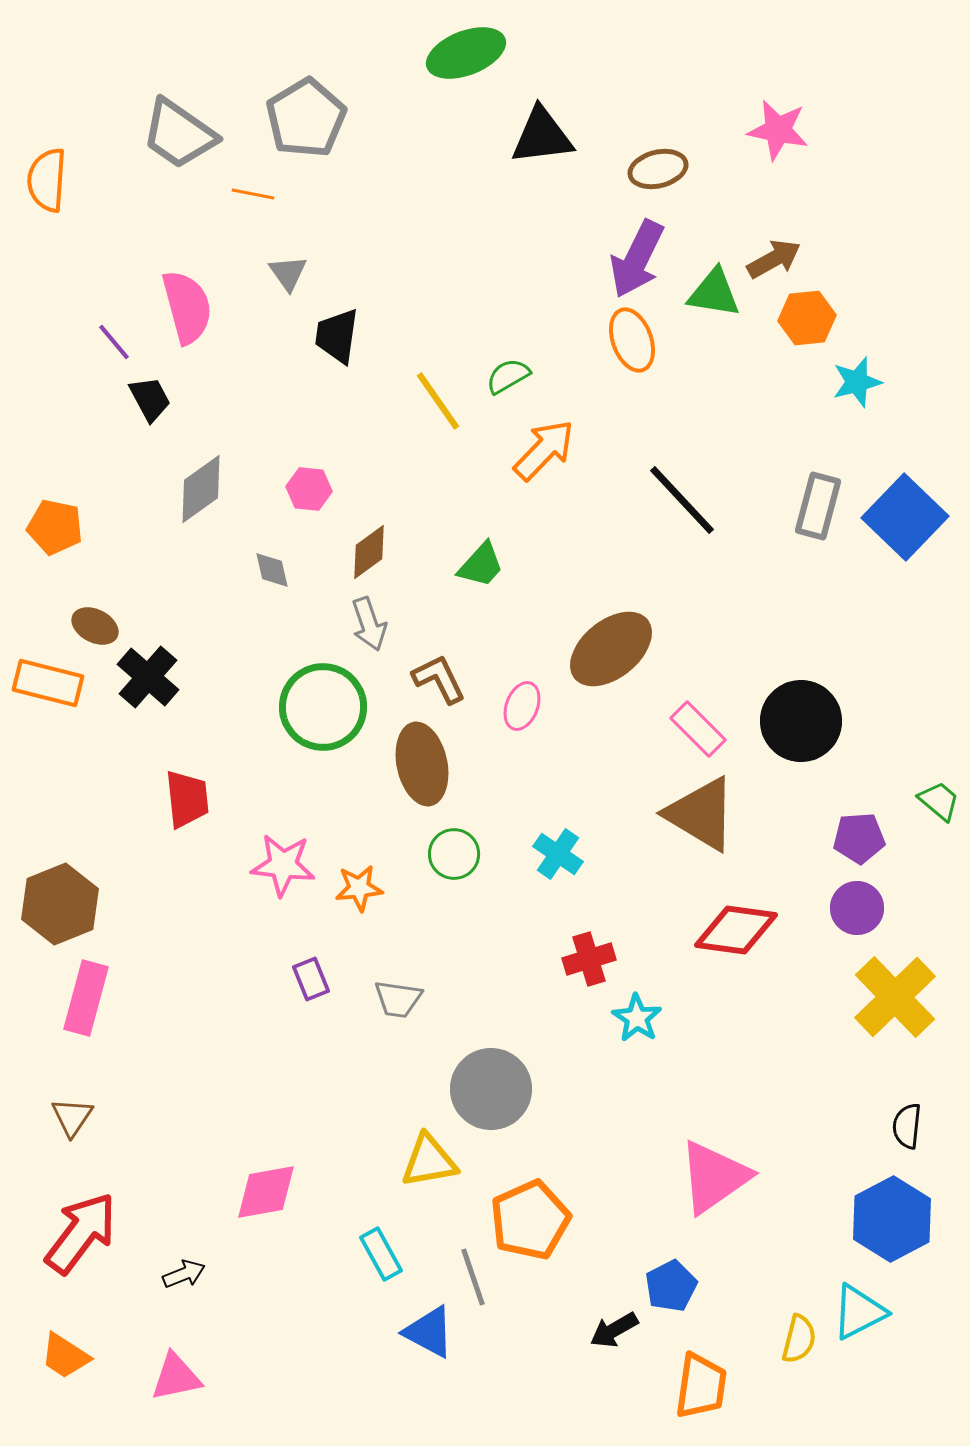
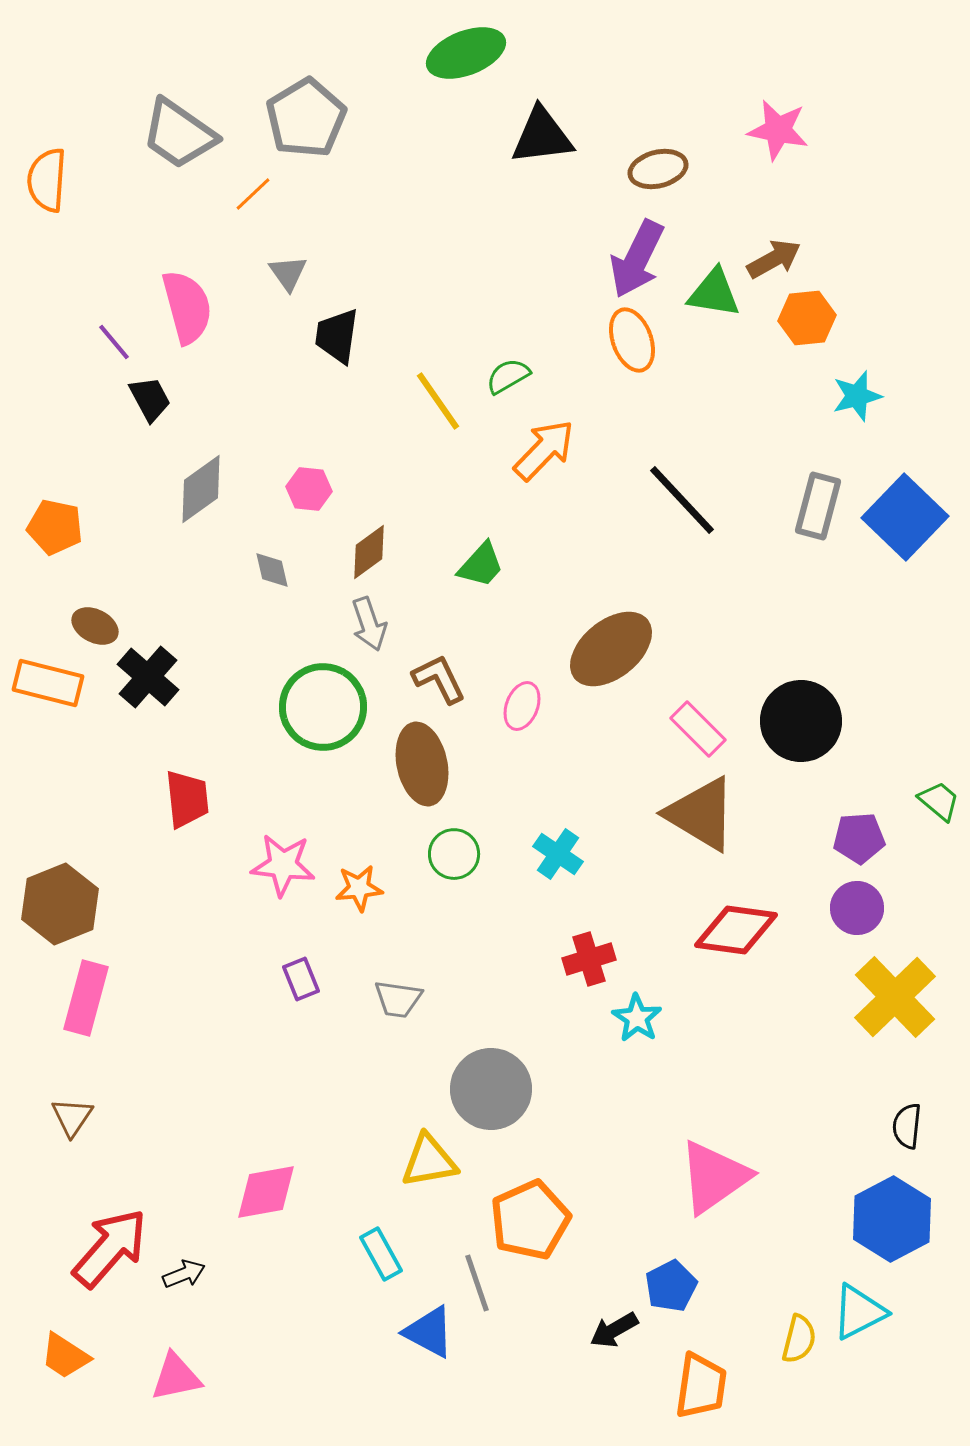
orange line at (253, 194): rotated 54 degrees counterclockwise
cyan star at (857, 382): moved 14 px down
purple rectangle at (311, 979): moved 10 px left
red arrow at (81, 1233): moved 29 px right, 15 px down; rotated 4 degrees clockwise
gray line at (473, 1277): moved 4 px right, 6 px down
